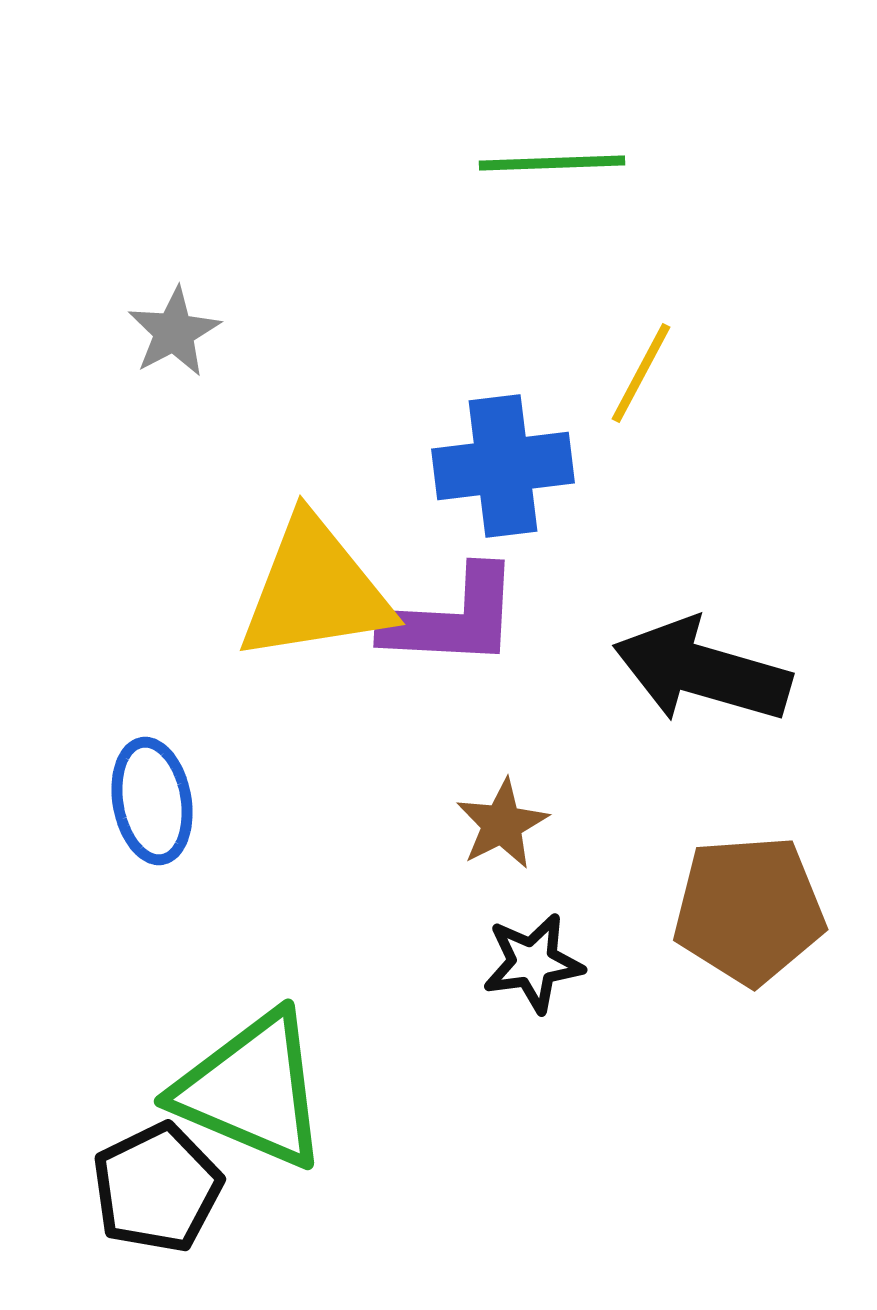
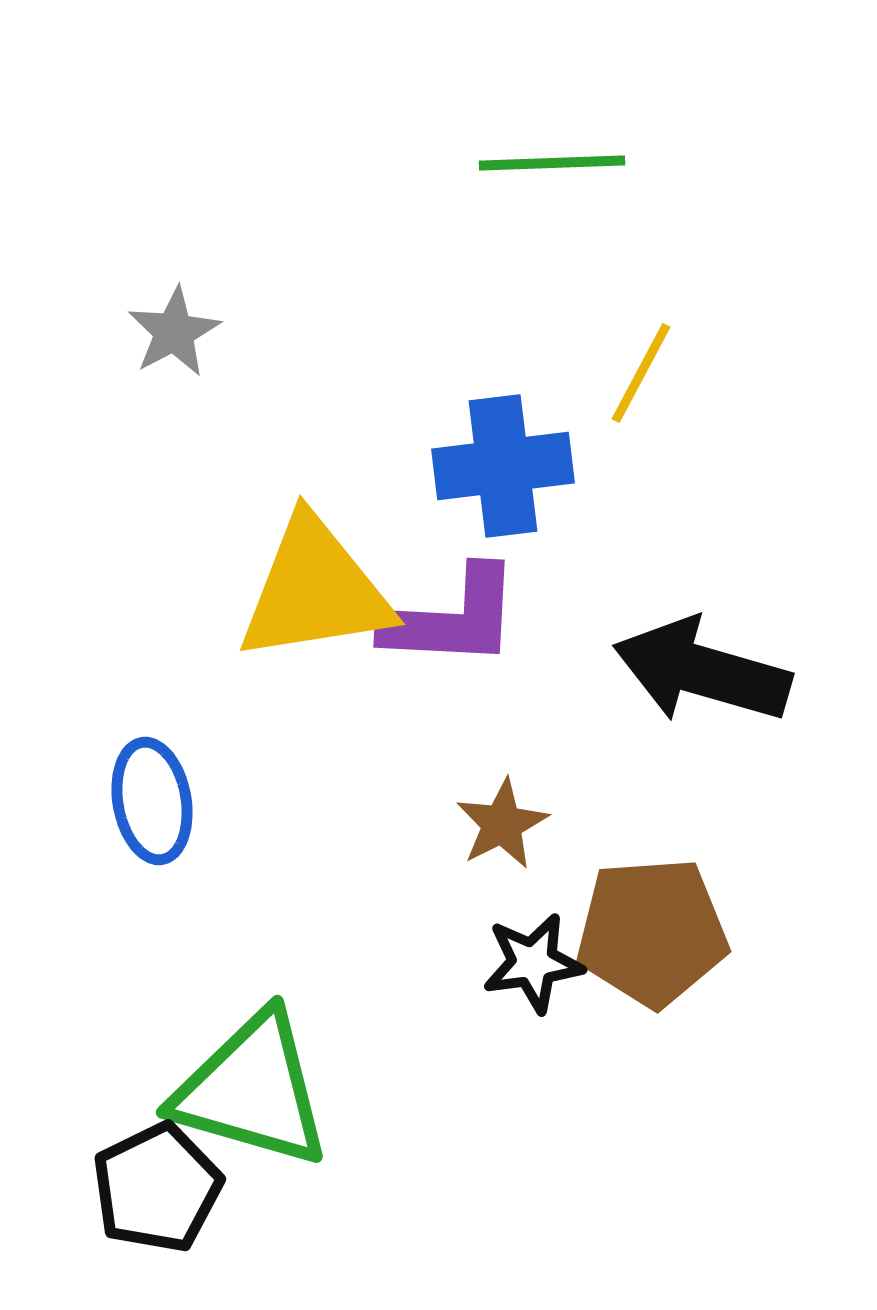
brown pentagon: moved 97 px left, 22 px down
green triangle: rotated 7 degrees counterclockwise
